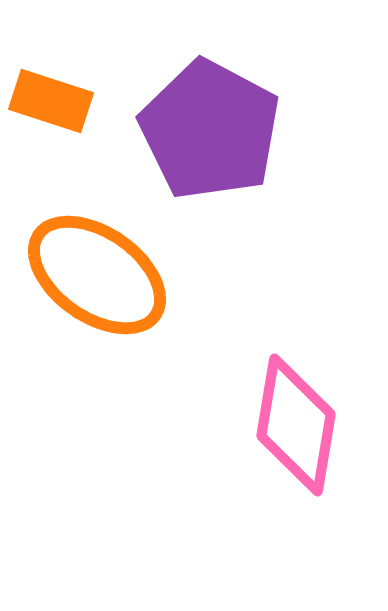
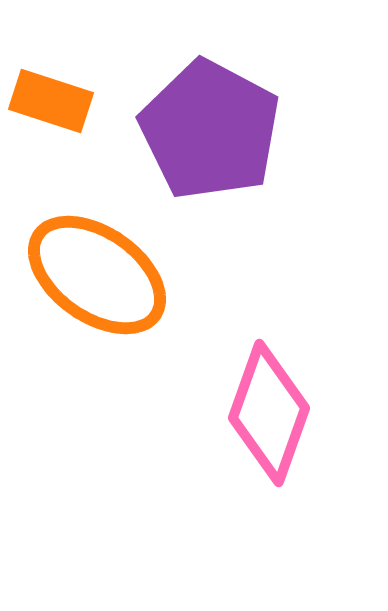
pink diamond: moved 27 px left, 12 px up; rotated 10 degrees clockwise
